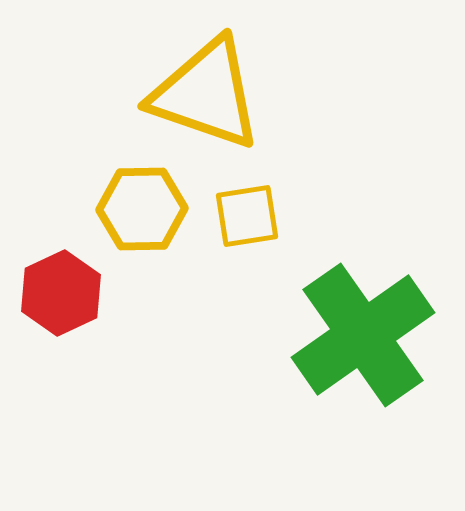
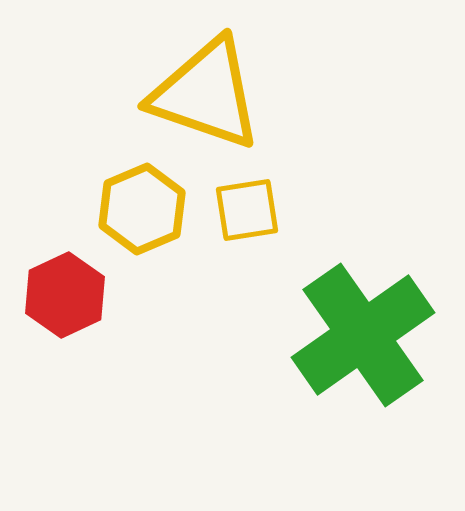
yellow hexagon: rotated 22 degrees counterclockwise
yellow square: moved 6 px up
red hexagon: moved 4 px right, 2 px down
